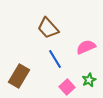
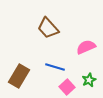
blue line: moved 8 px down; rotated 42 degrees counterclockwise
